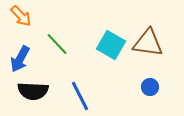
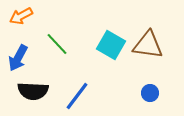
orange arrow: rotated 105 degrees clockwise
brown triangle: moved 2 px down
blue arrow: moved 2 px left, 1 px up
blue circle: moved 6 px down
blue line: moved 3 px left; rotated 64 degrees clockwise
